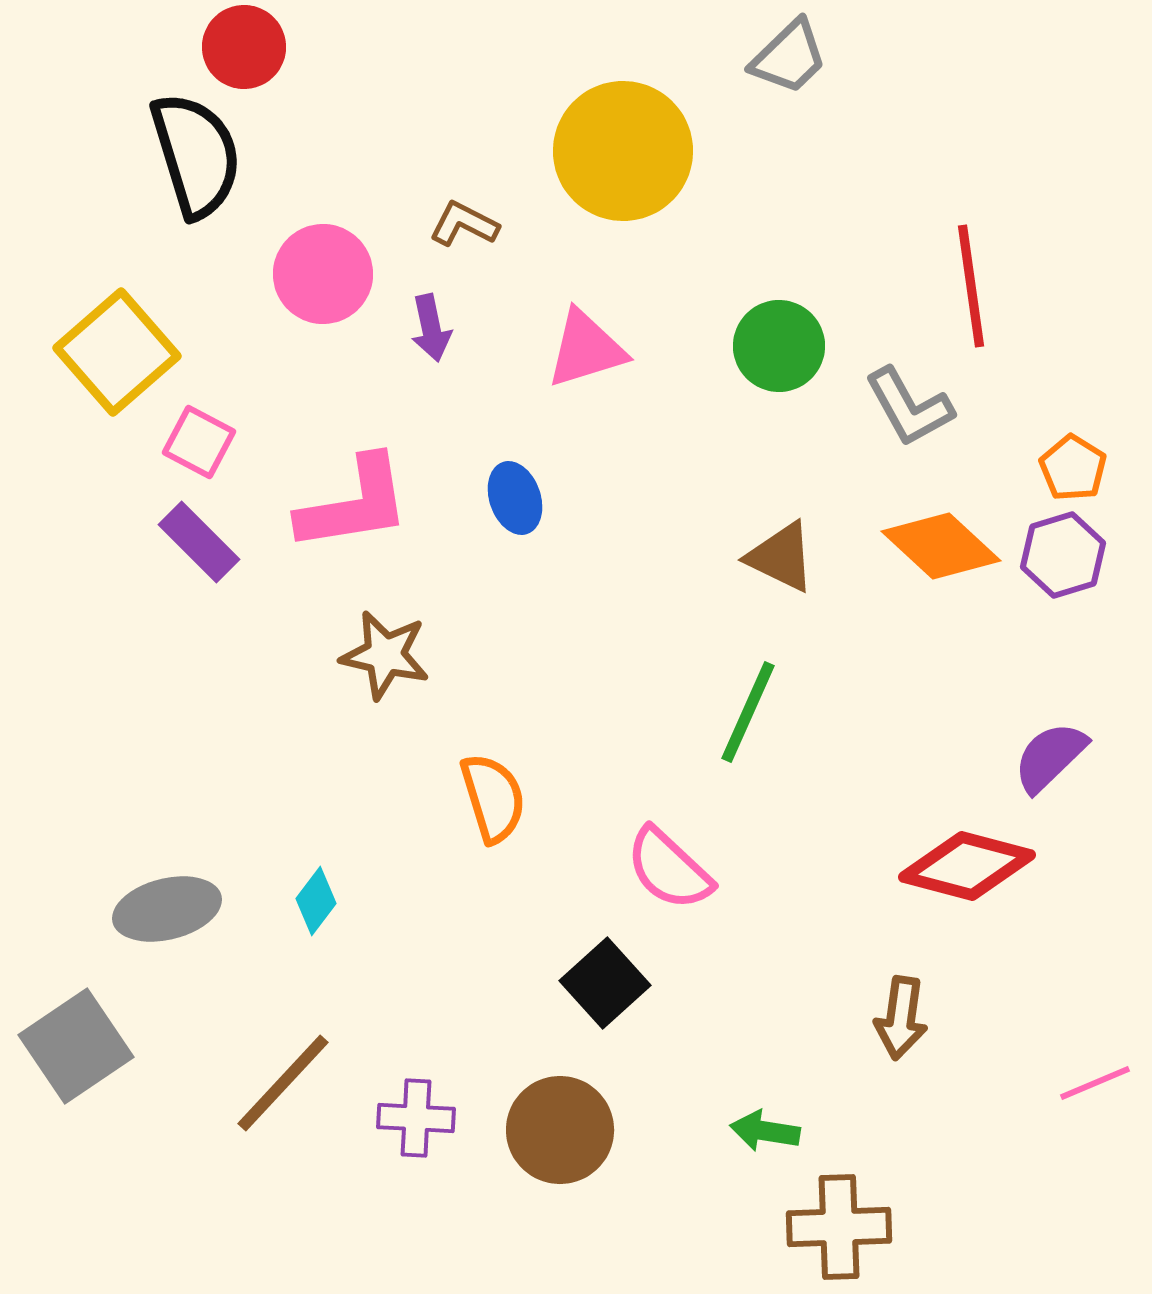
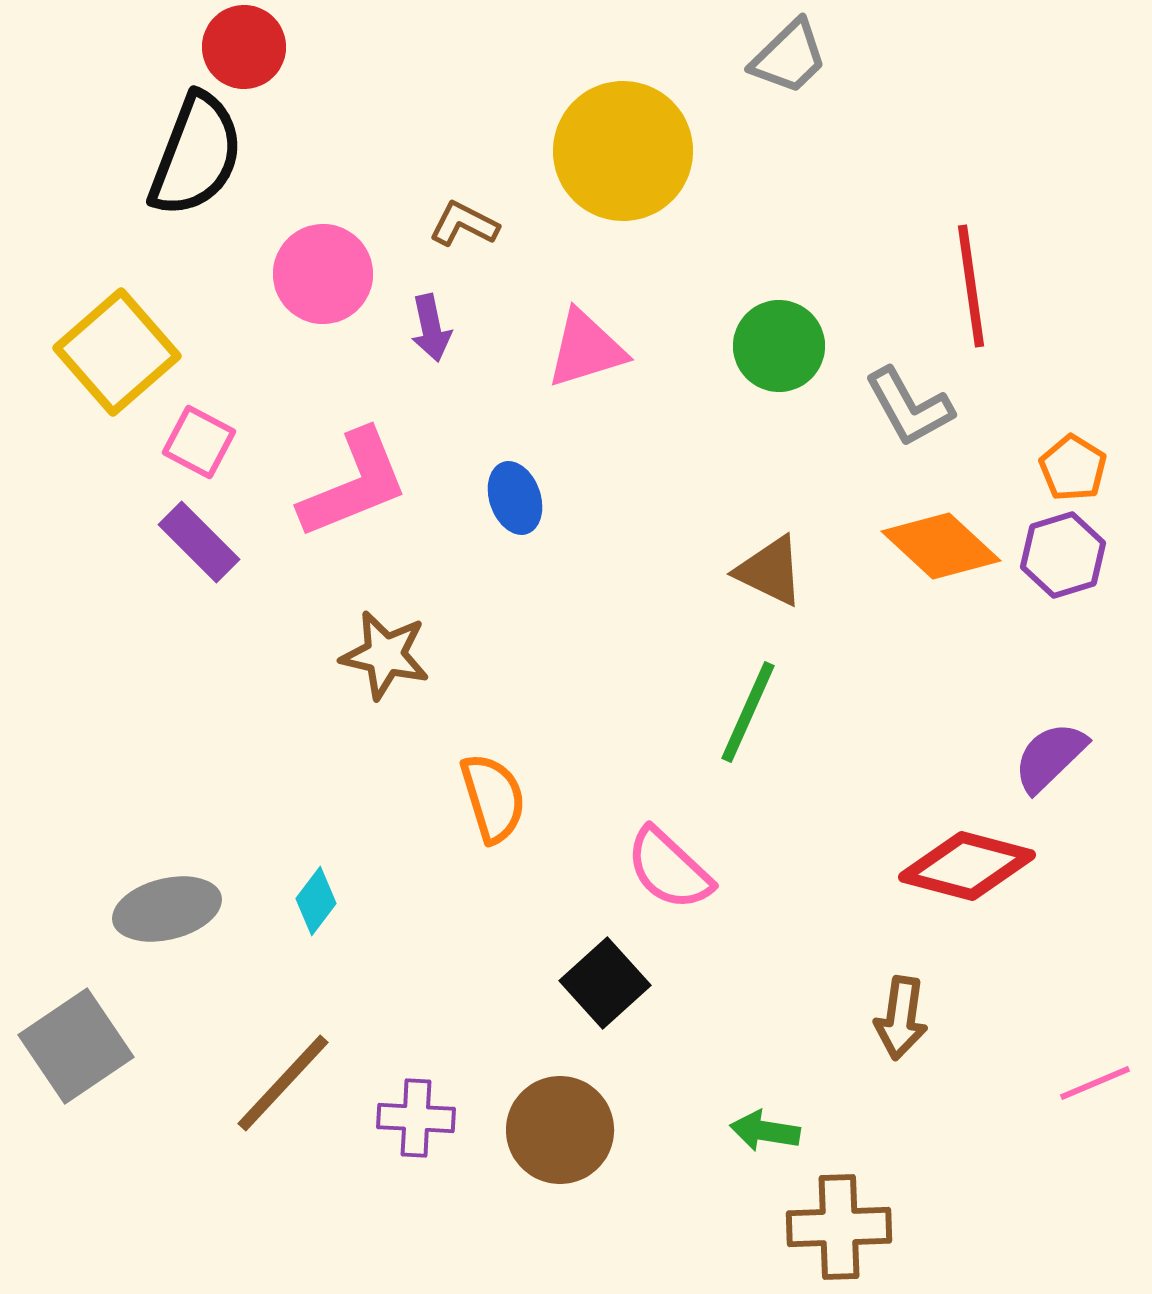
black semicircle: rotated 38 degrees clockwise
pink L-shape: moved 20 px up; rotated 13 degrees counterclockwise
brown triangle: moved 11 px left, 14 px down
